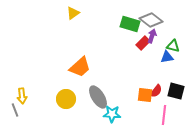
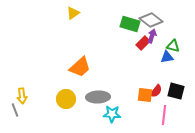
gray ellipse: rotated 60 degrees counterclockwise
